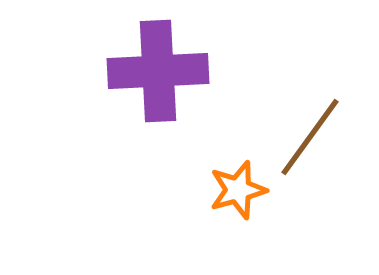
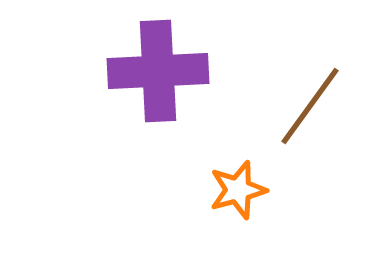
brown line: moved 31 px up
